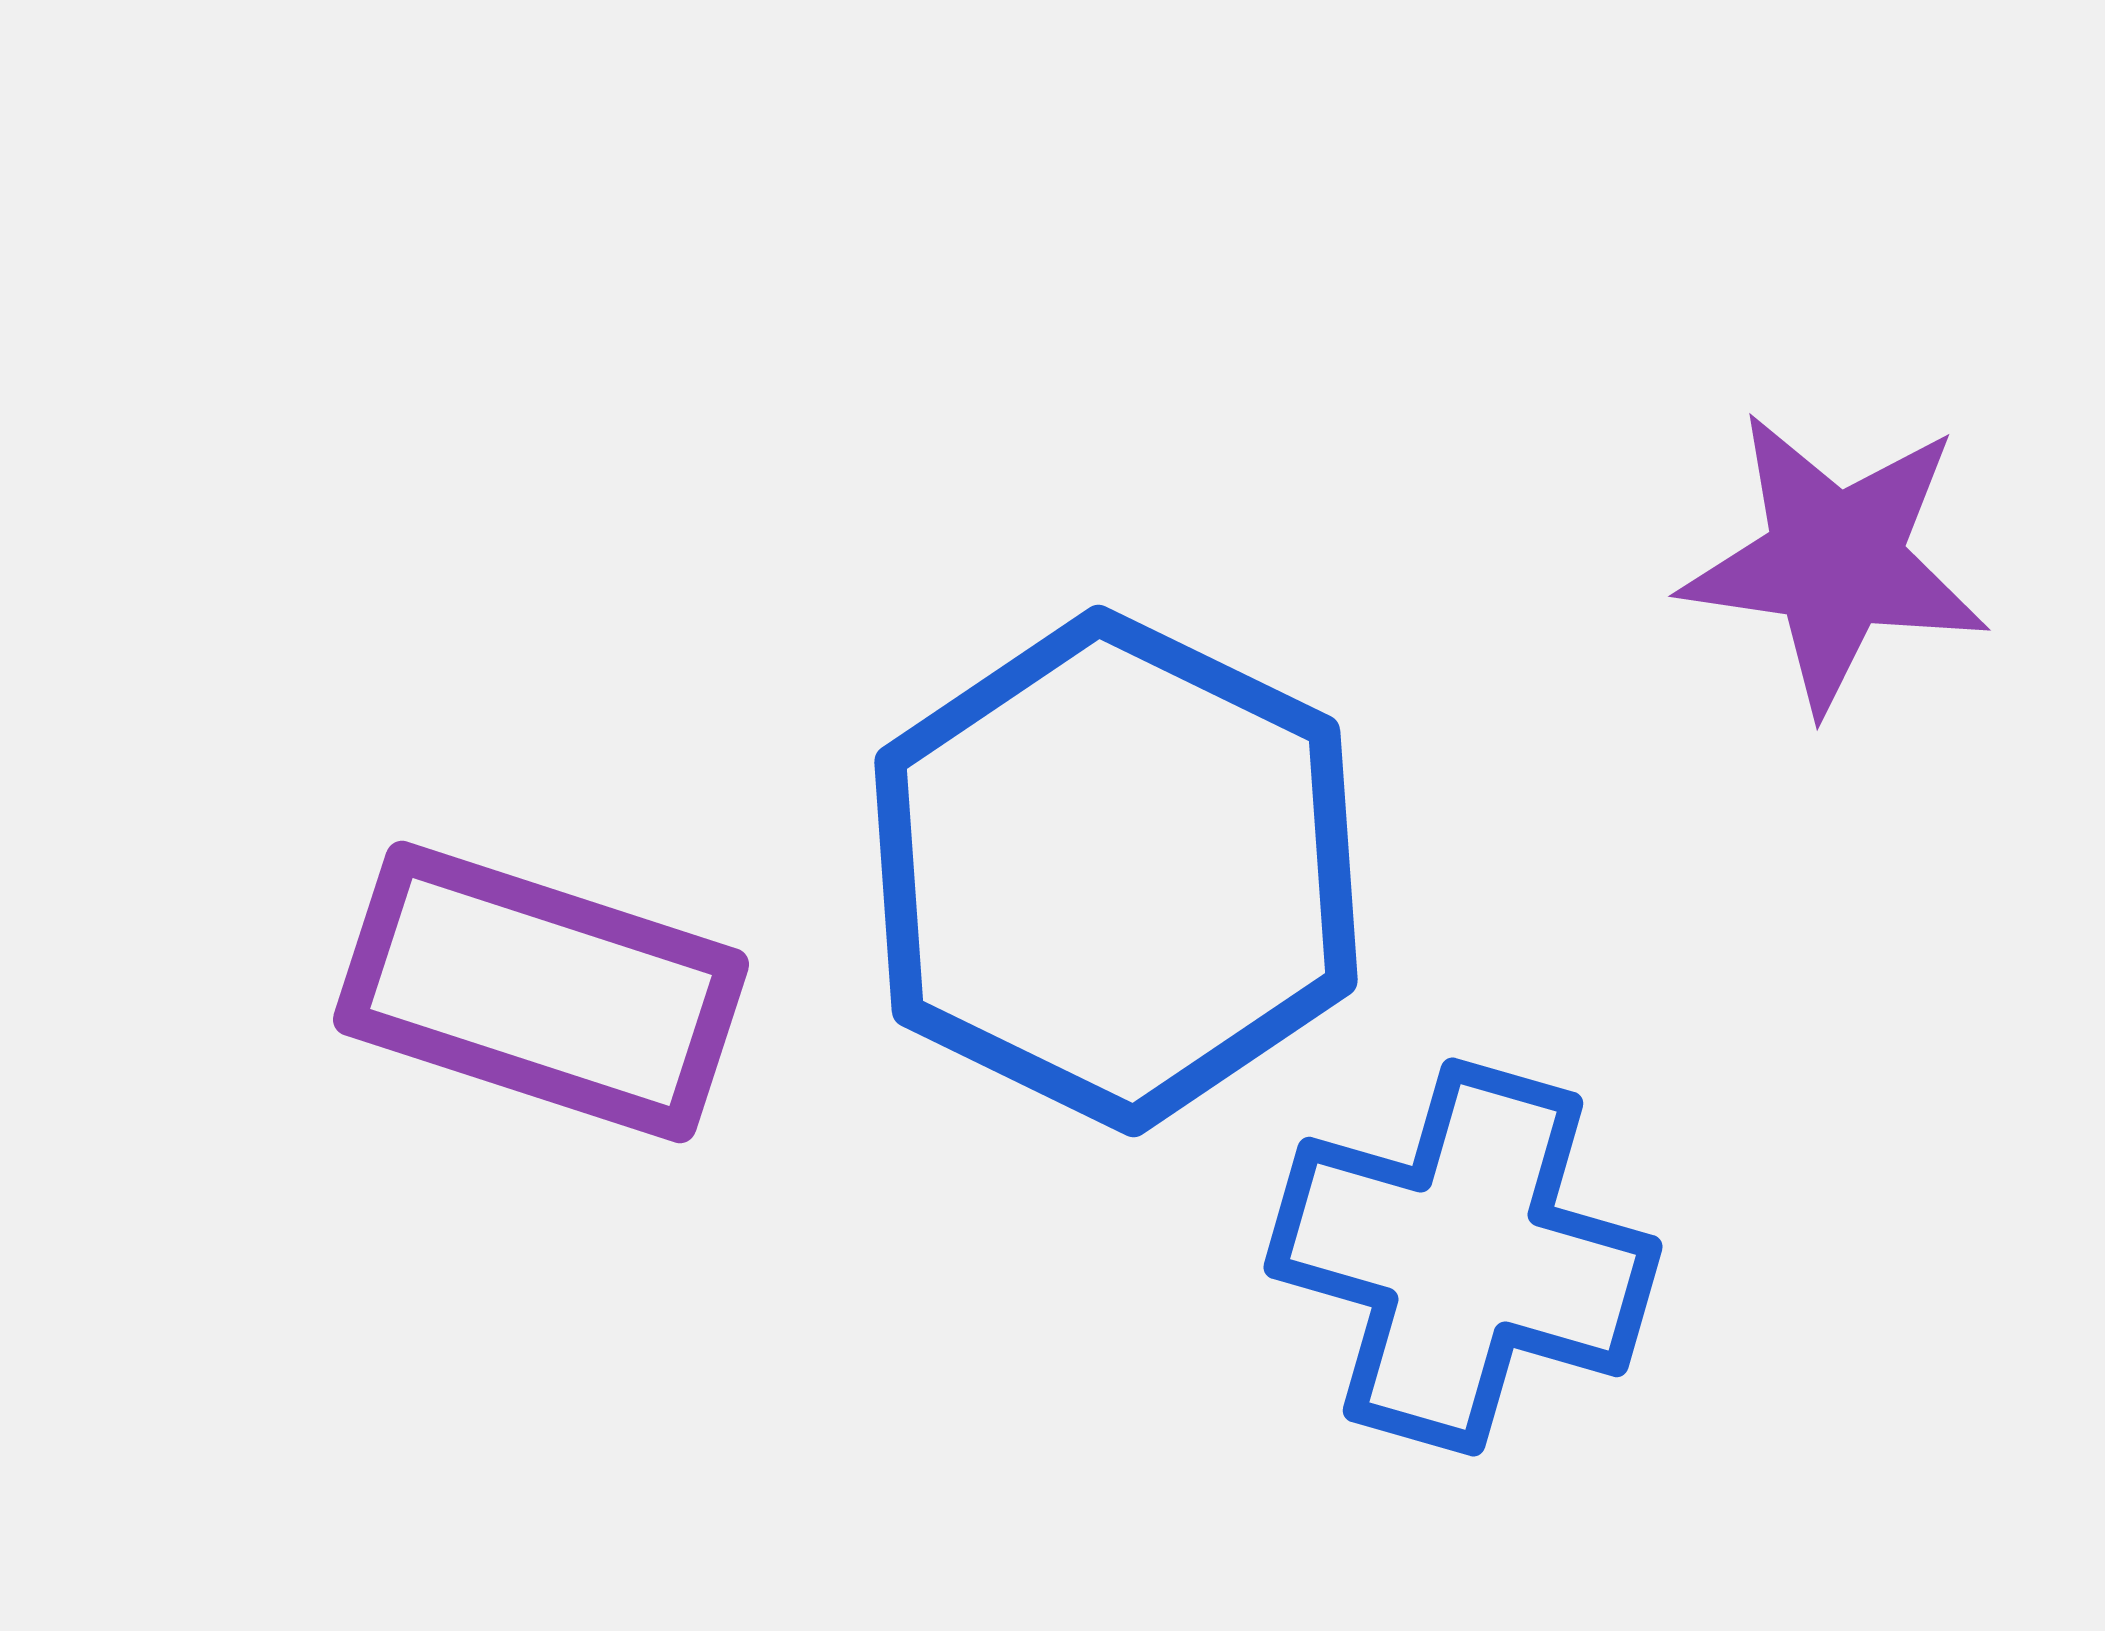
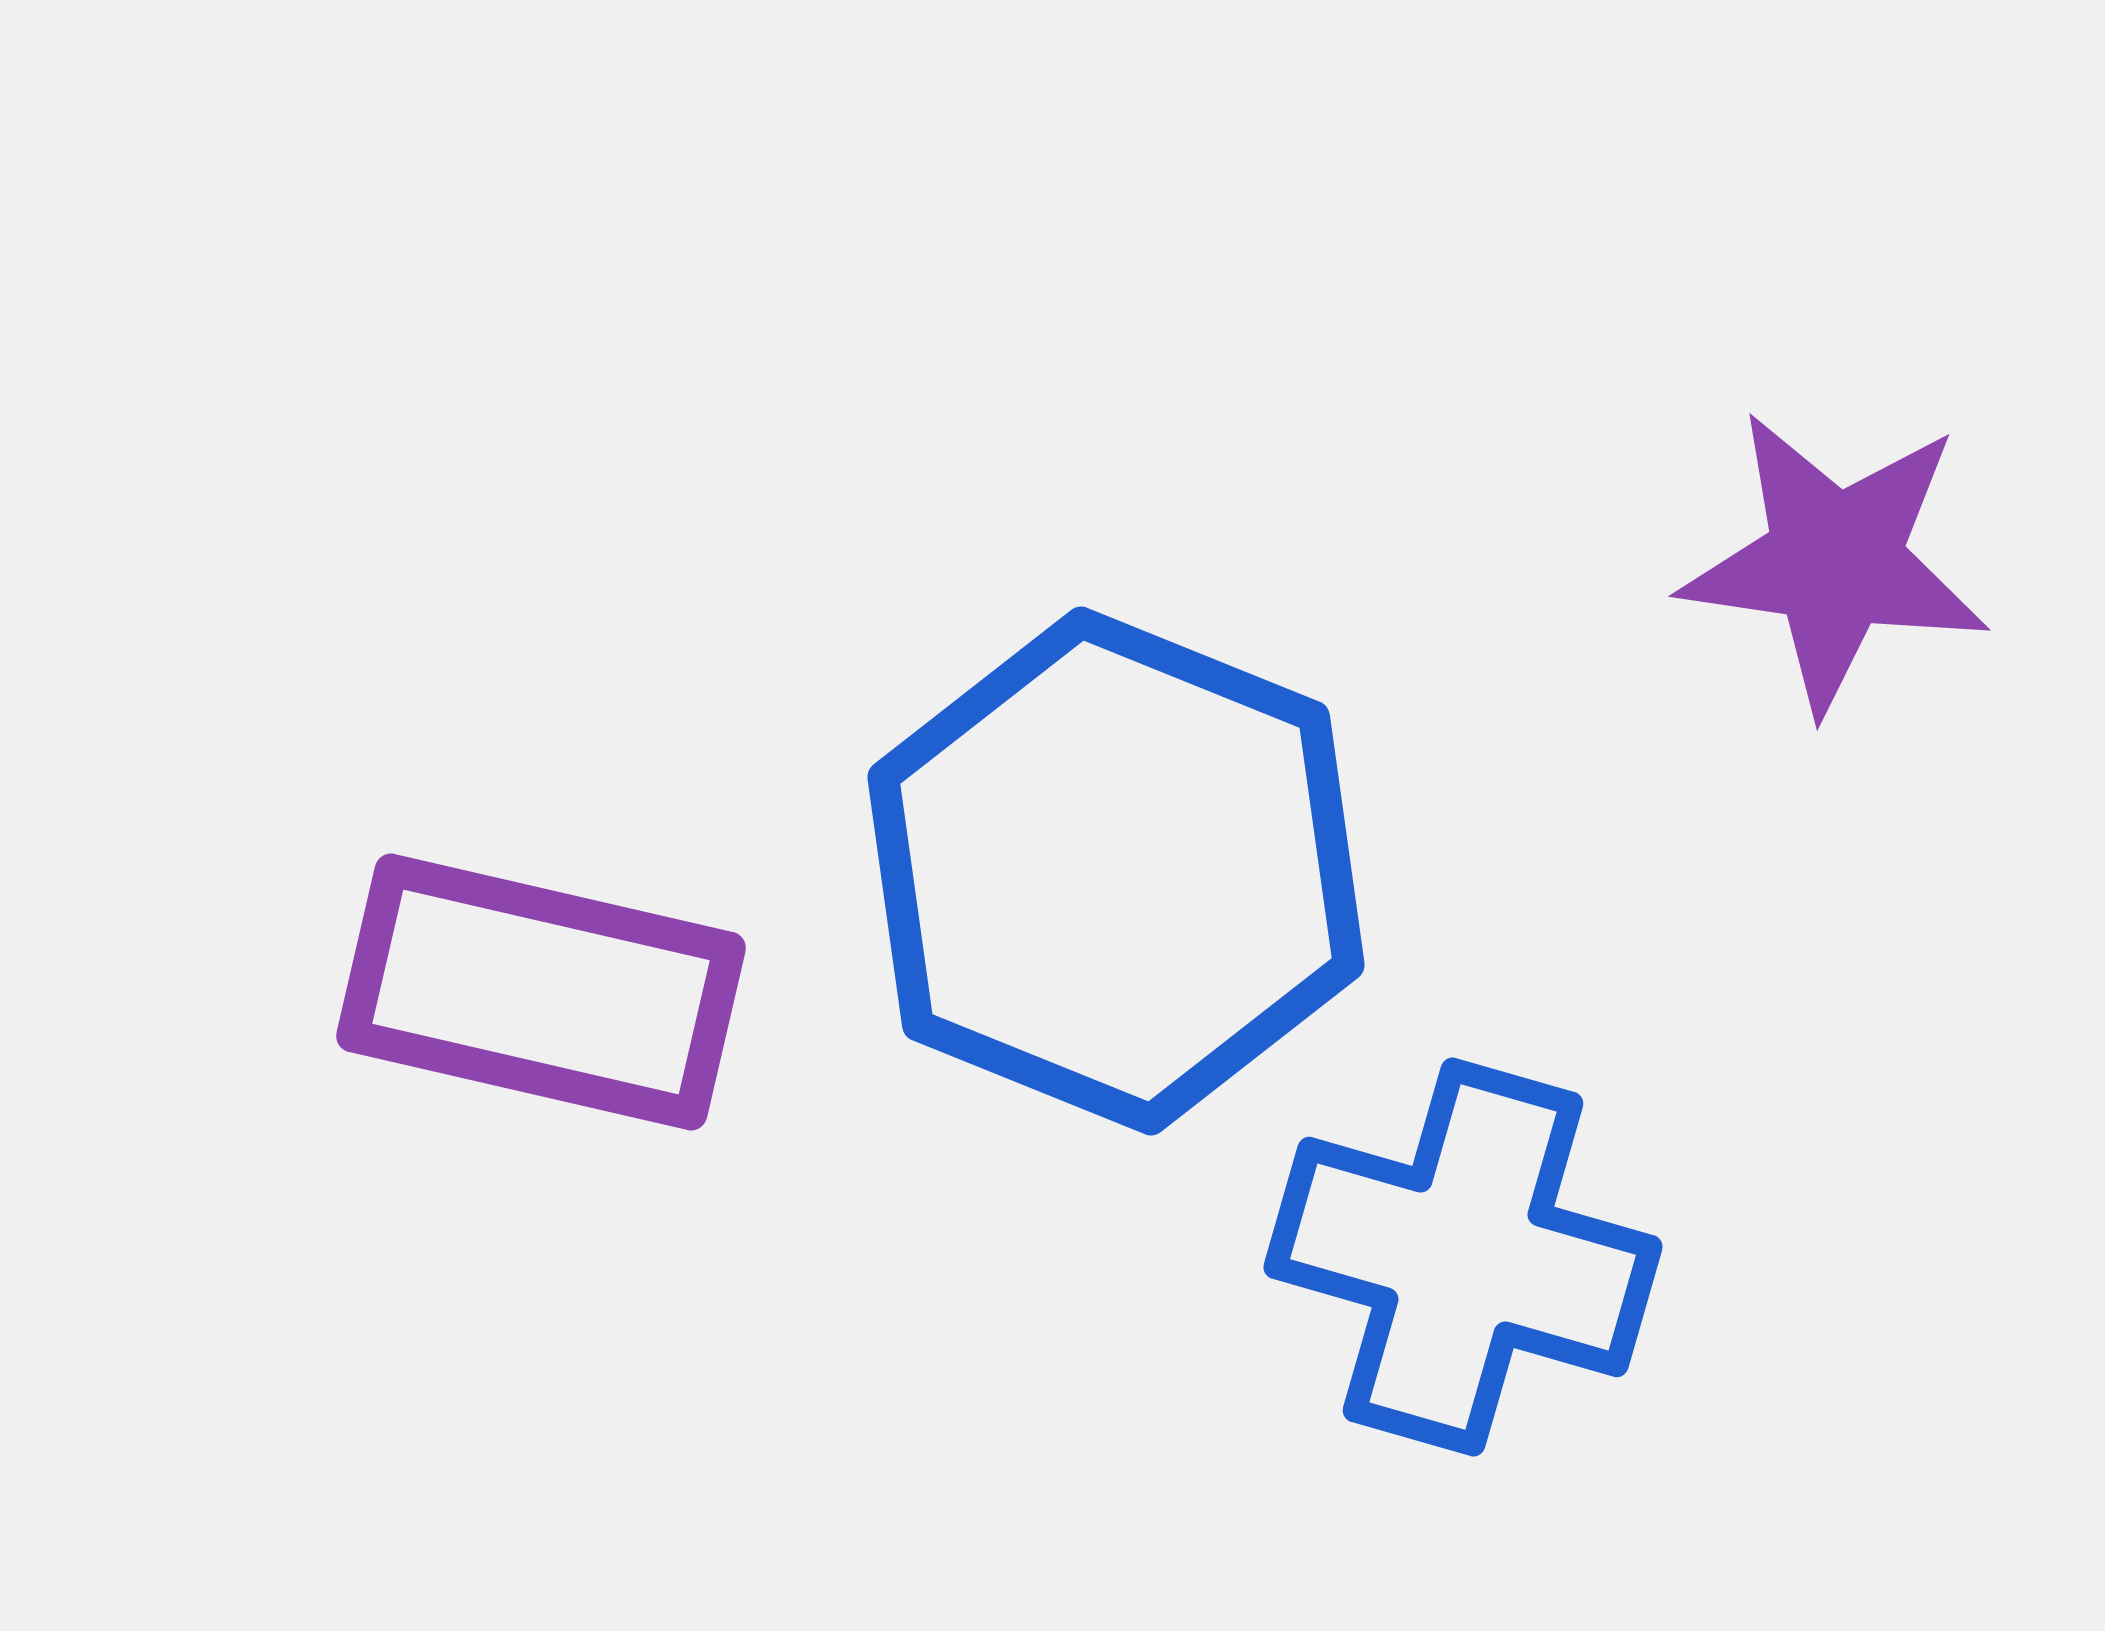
blue hexagon: rotated 4 degrees counterclockwise
purple rectangle: rotated 5 degrees counterclockwise
